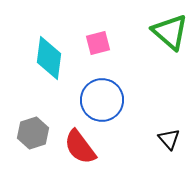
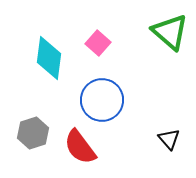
pink square: rotated 35 degrees counterclockwise
